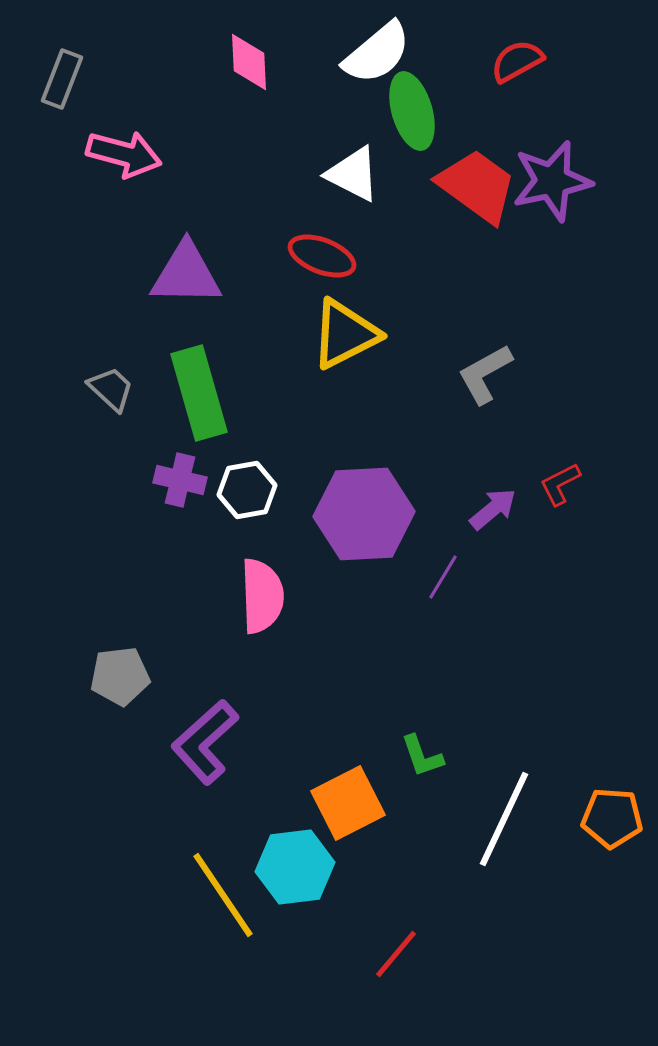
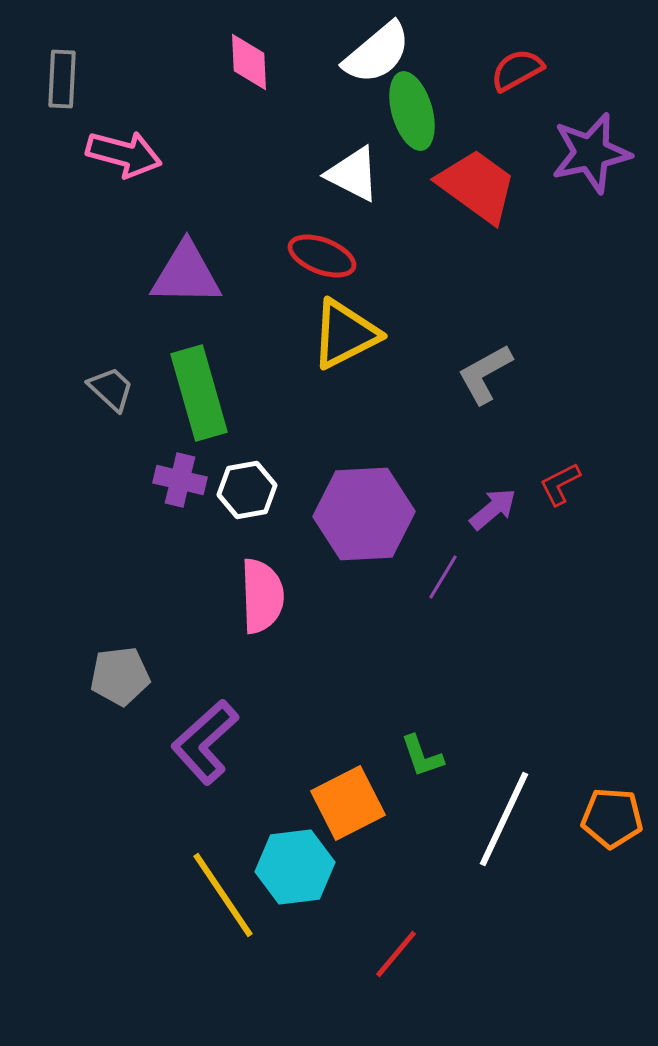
red semicircle: moved 9 px down
gray rectangle: rotated 18 degrees counterclockwise
purple star: moved 39 px right, 28 px up
